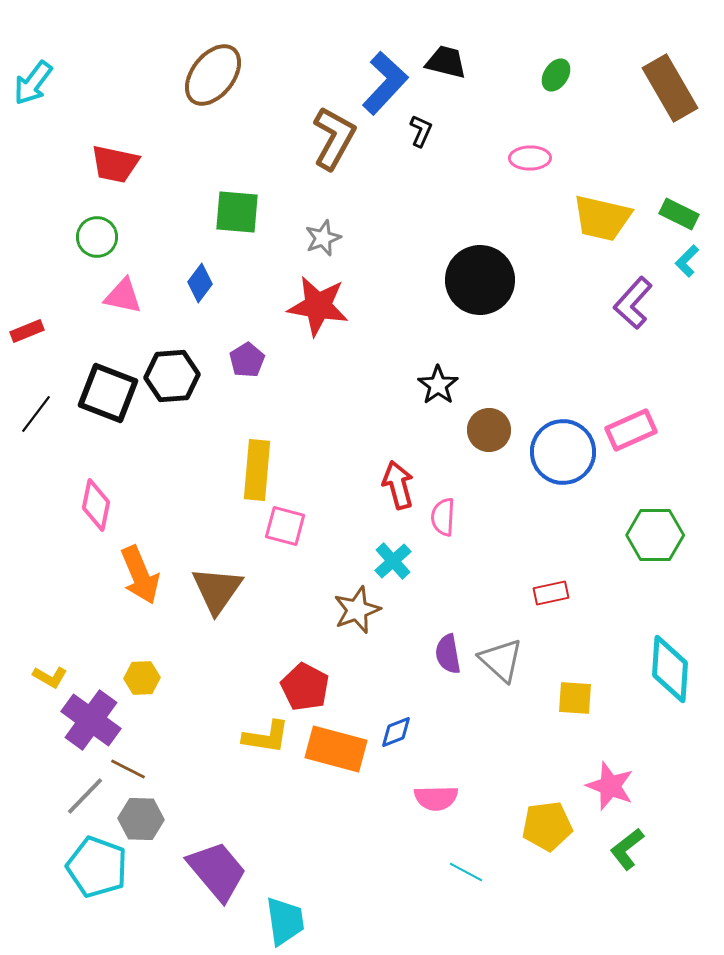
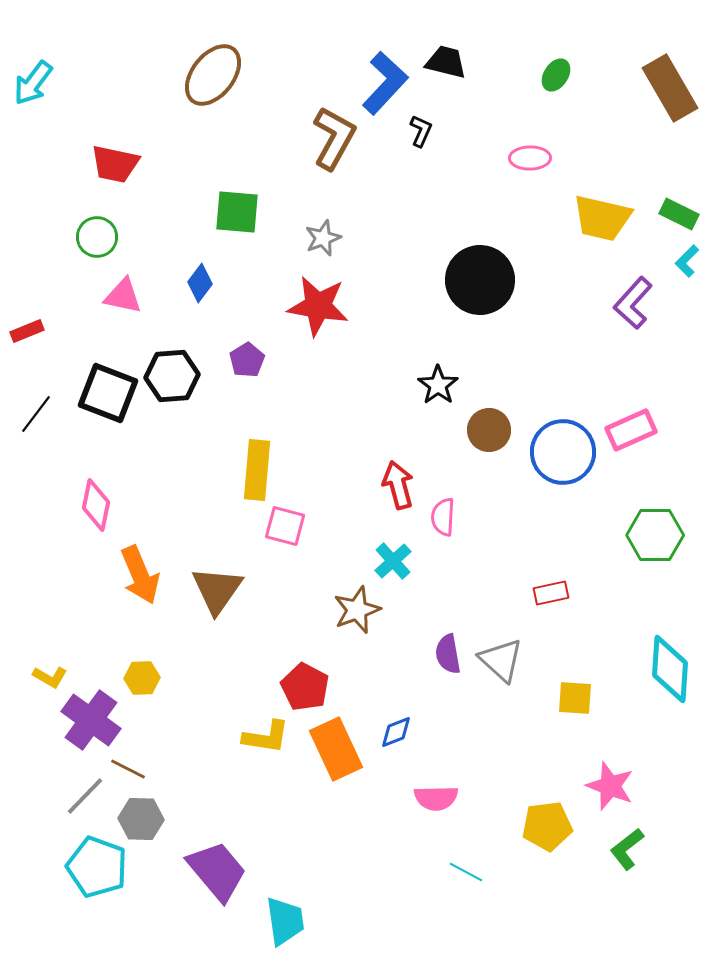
orange rectangle at (336, 749): rotated 50 degrees clockwise
